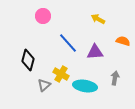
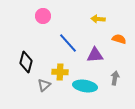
yellow arrow: rotated 24 degrees counterclockwise
orange semicircle: moved 4 px left, 2 px up
purple triangle: moved 3 px down
black diamond: moved 2 px left, 2 px down
yellow cross: moved 1 px left, 2 px up; rotated 28 degrees counterclockwise
